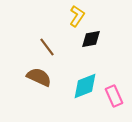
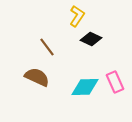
black diamond: rotated 35 degrees clockwise
brown semicircle: moved 2 px left
cyan diamond: moved 1 px down; rotated 20 degrees clockwise
pink rectangle: moved 1 px right, 14 px up
